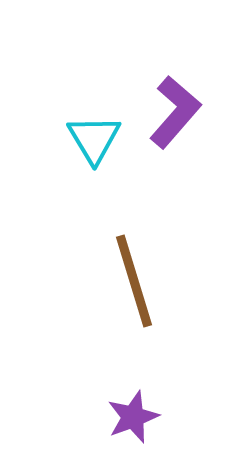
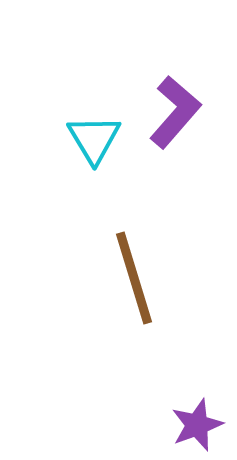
brown line: moved 3 px up
purple star: moved 64 px right, 8 px down
